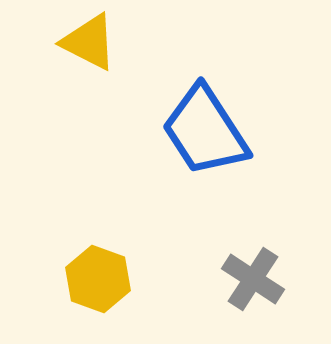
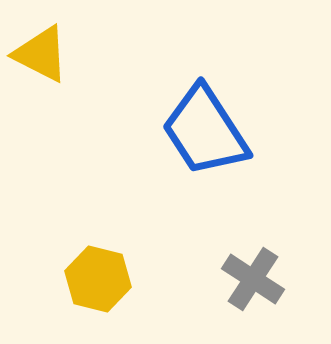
yellow triangle: moved 48 px left, 12 px down
yellow hexagon: rotated 6 degrees counterclockwise
